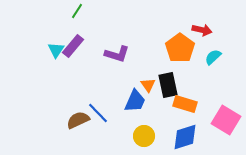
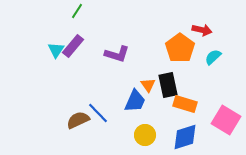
yellow circle: moved 1 px right, 1 px up
